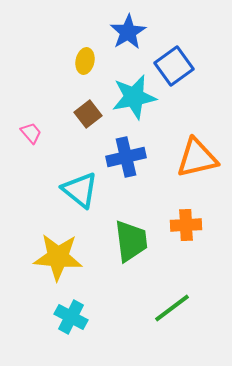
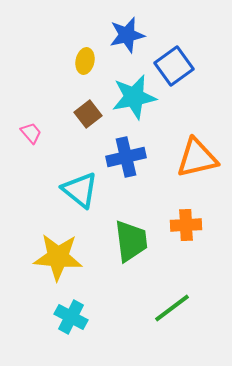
blue star: moved 1 px left, 3 px down; rotated 18 degrees clockwise
